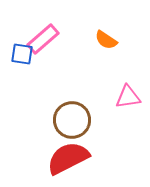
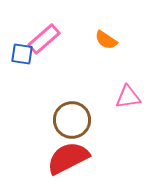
pink rectangle: moved 1 px right
